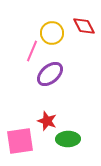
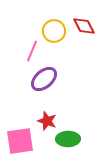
yellow circle: moved 2 px right, 2 px up
purple ellipse: moved 6 px left, 5 px down
